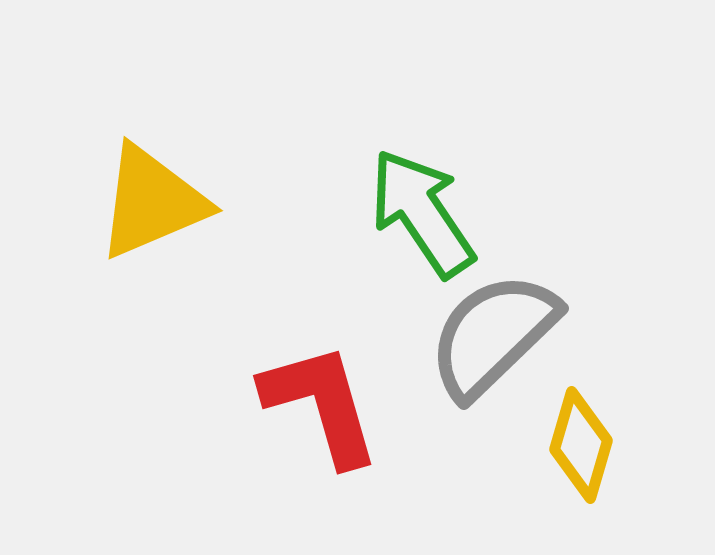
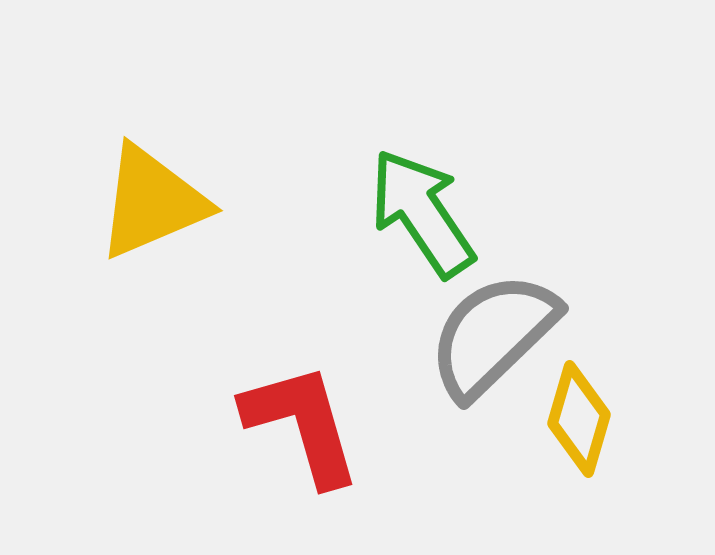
red L-shape: moved 19 px left, 20 px down
yellow diamond: moved 2 px left, 26 px up
